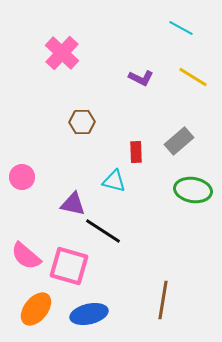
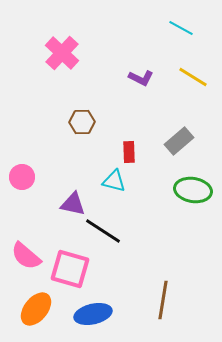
red rectangle: moved 7 px left
pink square: moved 1 px right, 3 px down
blue ellipse: moved 4 px right
